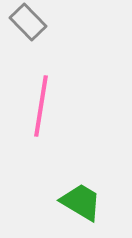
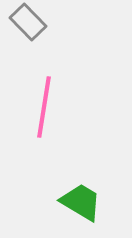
pink line: moved 3 px right, 1 px down
